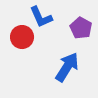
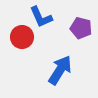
purple pentagon: rotated 15 degrees counterclockwise
blue arrow: moved 7 px left, 3 px down
